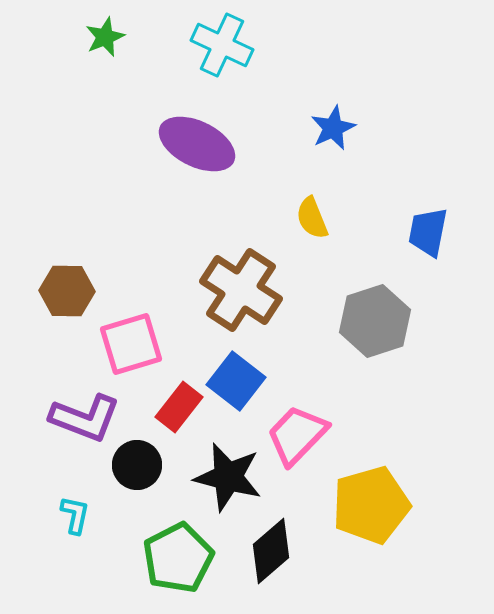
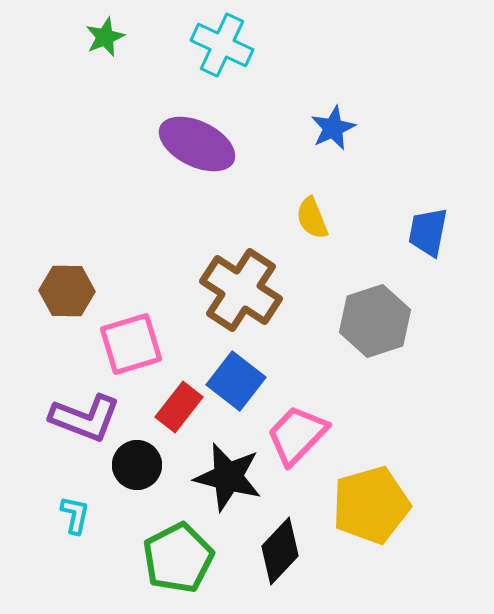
black diamond: moved 9 px right; rotated 6 degrees counterclockwise
